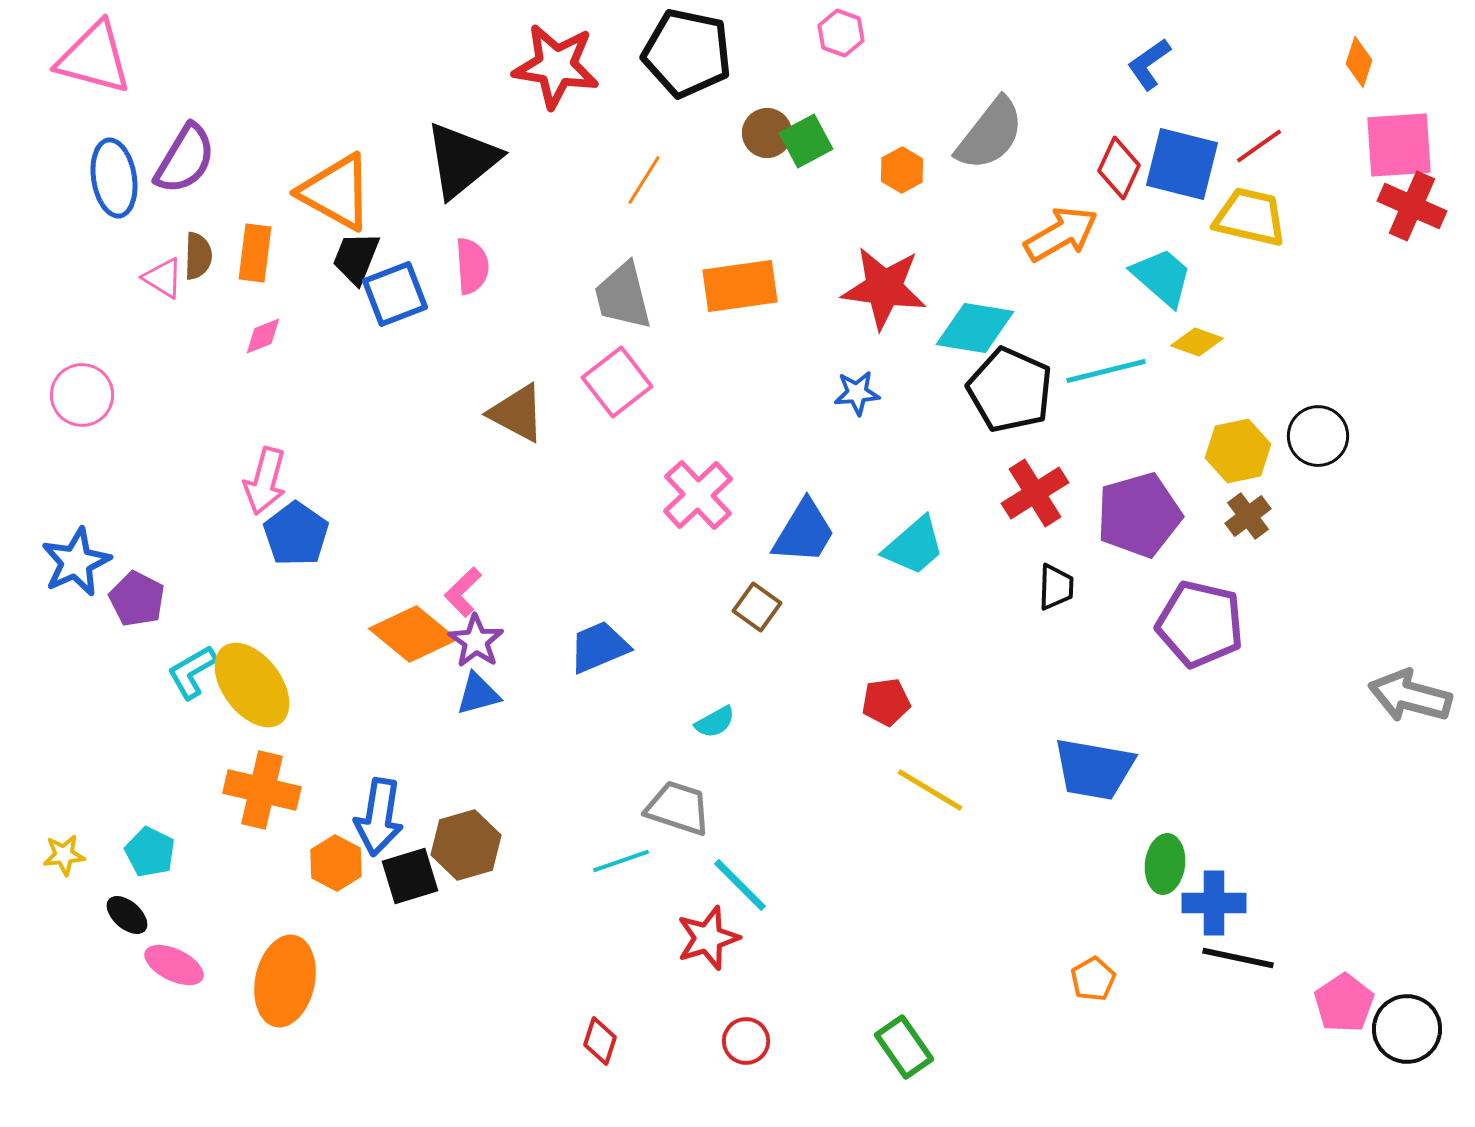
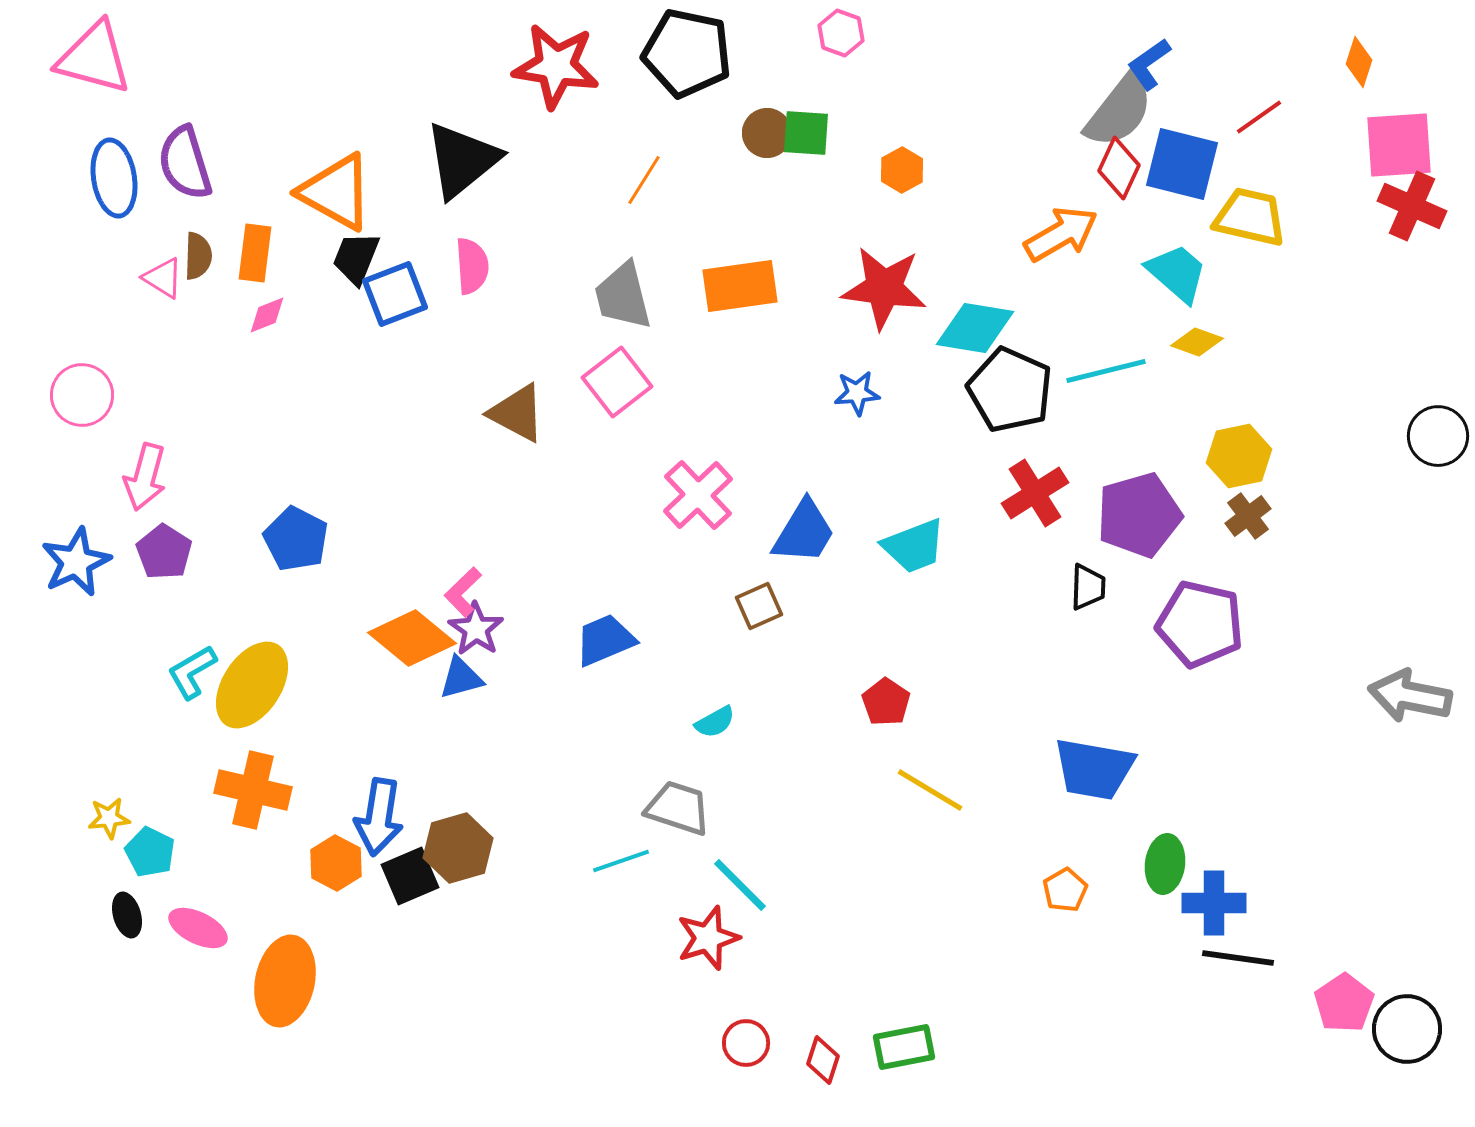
gray semicircle at (990, 134): moved 129 px right, 23 px up
green square at (806, 141): moved 8 px up; rotated 32 degrees clockwise
red line at (1259, 146): moved 29 px up
purple semicircle at (185, 159): moved 4 px down; rotated 132 degrees clockwise
cyan trapezoid at (1162, 277): moved 15 px right, 4 px up
pink diamond at (263, 336): moved 4 px right, 21 px up
black circle at (1318, 436): moved 120 px right
yellow hexagon at (1238, 451): moved 1 px right, 5 px down
pink arrow at (265, 481): moved 120 px left, 4 px up
blue pentagon at (296, 534): moved 5 px down; rotated 8 degrees counterclockwise
cyan trapezoid at (914, 546): rotated 20 degrees clockwise
black trapezoid at (1056, 587): moved 32 px right
purple pentagon at (137, 599): moved 27 px right, 47 px up; rotated 6 degrees clockwise
brown square at (757, 607): moved 2 px right, 1 px up; rotated 30 degrees clockwise
orange diamond at (413, 634): moved 1 px left, 4 px down
purple star at (476, 641): moved 12 px up
blue trapezoid at (599, 647): moved 6 px right, 7 px up
yellow ellipse at (252, 685): rotated 70 degrees clockwise
blue triangle at (478, 694): moved 17 px left, 16 px up
gray arrow at (1410, 696): rotated 4 degrees counterclockwise
red pentagon at (886, 702): rotated 30 degrees counterclockwise
orange cross at (262, 790): moved 9 px left
brown hexagon at (466, 845): moved 8 px left, 3 px down
yellow star at (64, 855): moved 45 px right, 37 px up
black square at (410, 876): rotated 6 degrees counterclockwise
black ellipse at (127, 915): rotated 33 degrees clockwise
black line at (1238, 958): rotated 4 degrees counterclockwise
pink ellipse at (174, 965): moved 24 px right, 37 px up
orange pentagon at (1093, 979): moved 28 px left, 89 px up
red diamond at (600, 1041): moved 223 px right, 19 px down
red circle at (746, 1041): moved 2 px down
green rectangle at (904, 1047): rotated 66 degrees counterclockwise
